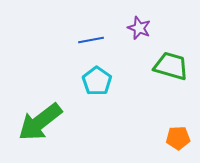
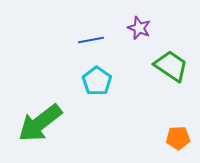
green trapezoid: rotated 18 degrees clockwise
green arrow: moved 1 px down
